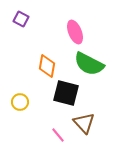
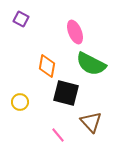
green semicircle: moved 2 px right
brown triangle: moved 7 px right, 1 px up
